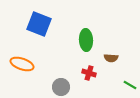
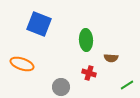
green line: moved 3 px left; rotated 64 degrees counterclockwise
